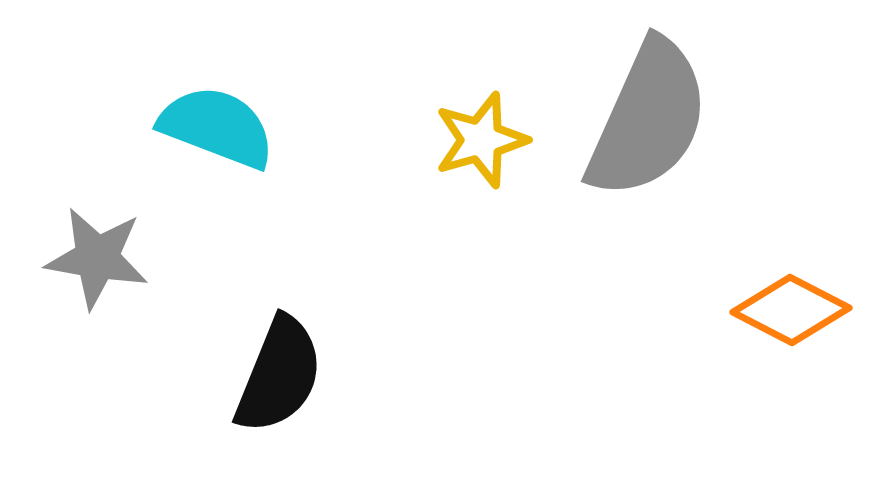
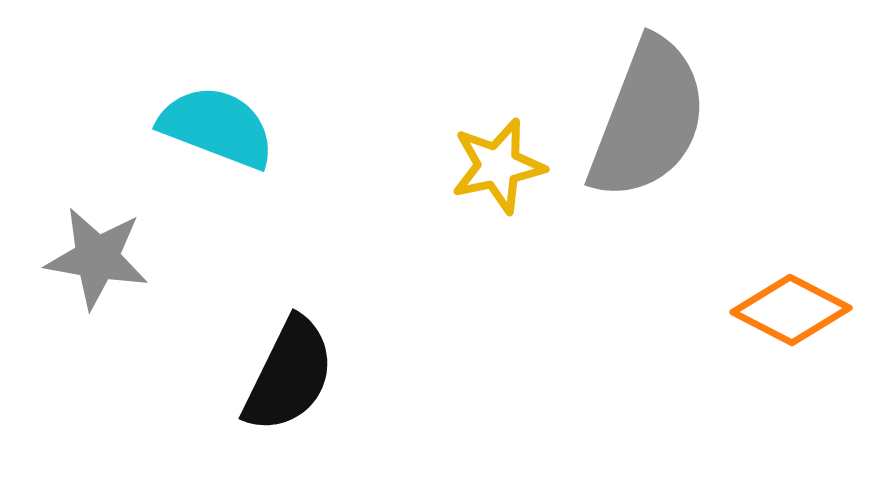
gray semicircle: rotated 3 degrees counterclockwise
yellow star: moved 17 px right, 26 px down; rotated 4 degrees clockwise
black semicircle: moved 10 px right; rotated 4 degrees clockwise
